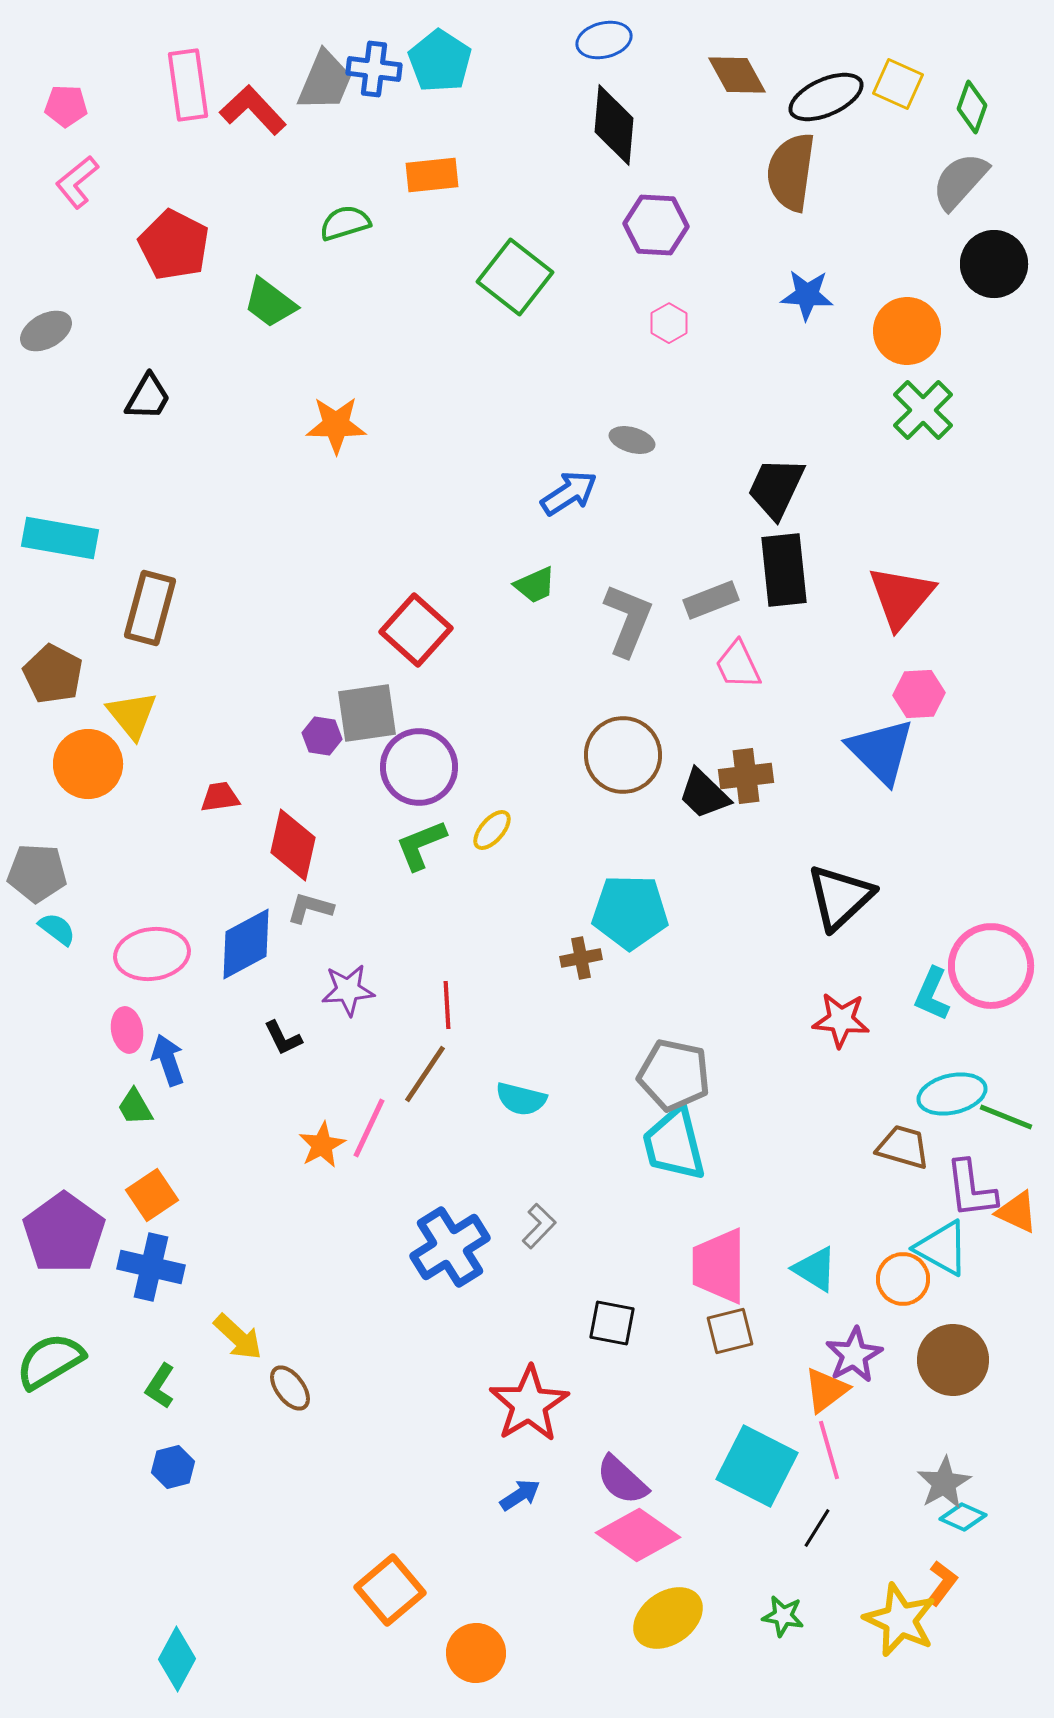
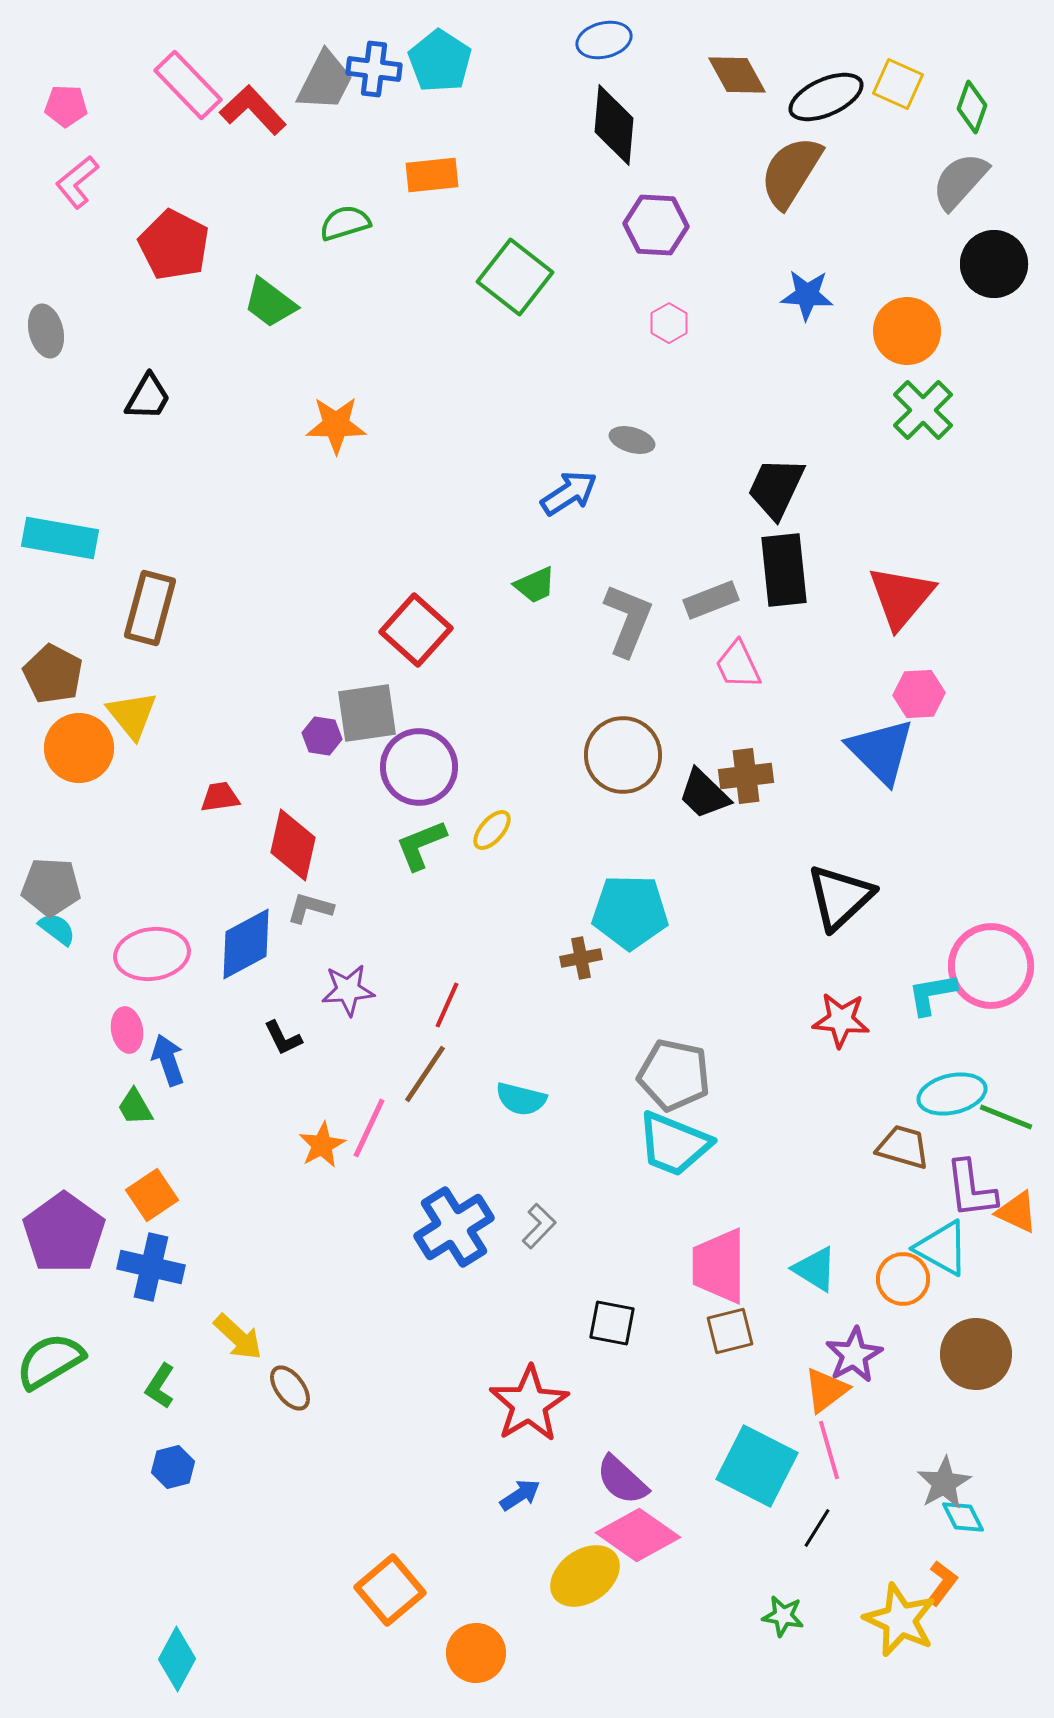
gray trapezoid at (325, 81): rotated 4 degrees clockwise
pink rectangle at (188, 85): rotated 36 degrees counterclockwise
brown semicircle at (791, 172): rotated 24 degrees clockwise
gray ellipse at (46, 331): rotated 75 degrees counterclockwise
orange circle at (88, 764): moved 9 px left, 16 px up
gray pentagon at (37, 873): moved 14 px right, 14 px down
cyan L-shape at (932, 994): rotated 56 degrees clockwise
red line at (447, 1005): rotated 27 degrees clockwise
cyan trapezoid at (674, 1144): rotated 54 degrees counterclockwise
blue cross at (450, 1247): moved 4 px right, 20 px up
brown circle at (953, 1360): moved 23 px right, 6 px up
cyan diamond at (963, 1517): rotated 39 degrees clockwise
yellow ellipse at (668, 1618): moved 83 px left, 42 px up
